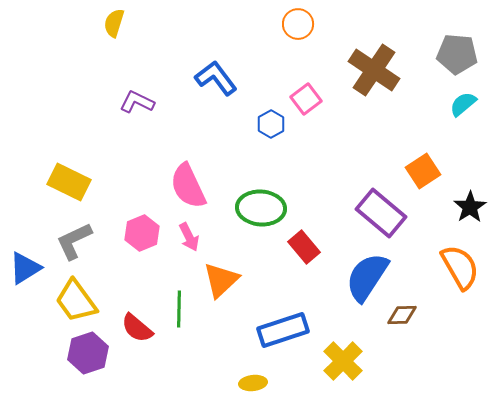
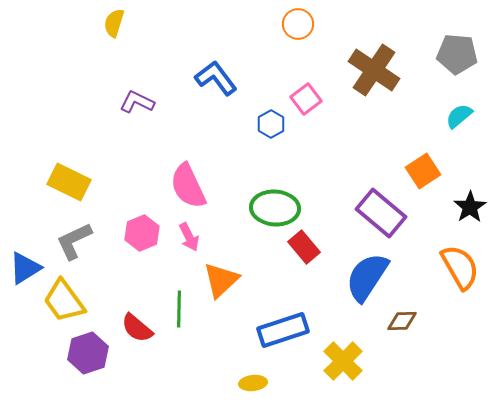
cyan semicircle: moved 4 px left, 12 px down
green ellipse: moved 14 px right
yellow trapezoid: moved 12 px left
brown diamond: moved 6 px down
